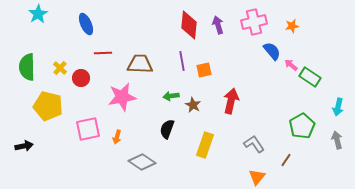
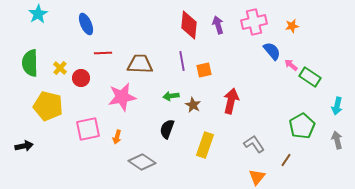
green semicircle: moved 3 px right, 4 px up
cyan arrow: moved 1 px left, 1 px up
